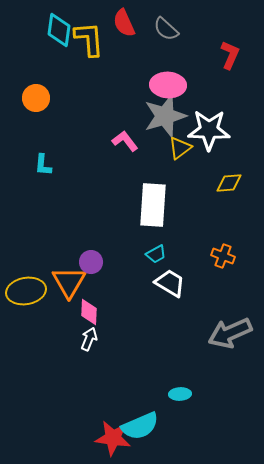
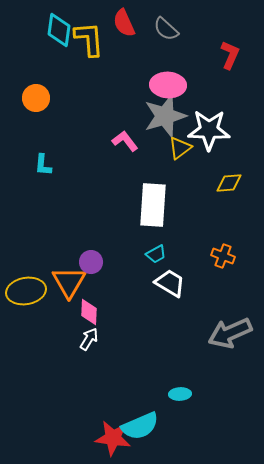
white arrow: rotated 10 degrees clockwise
